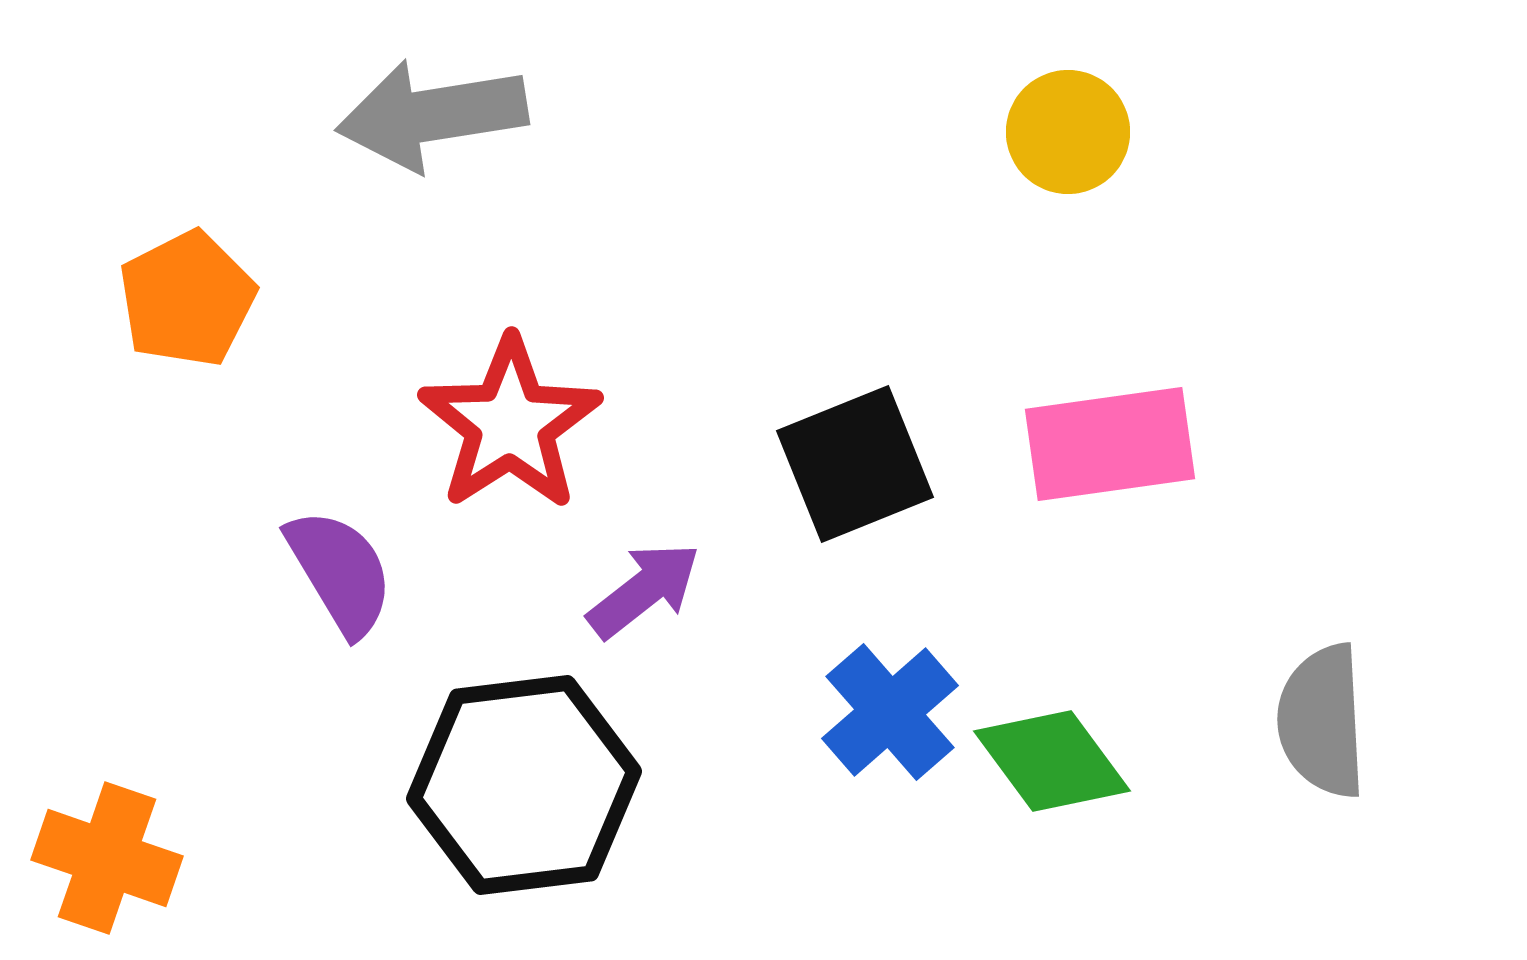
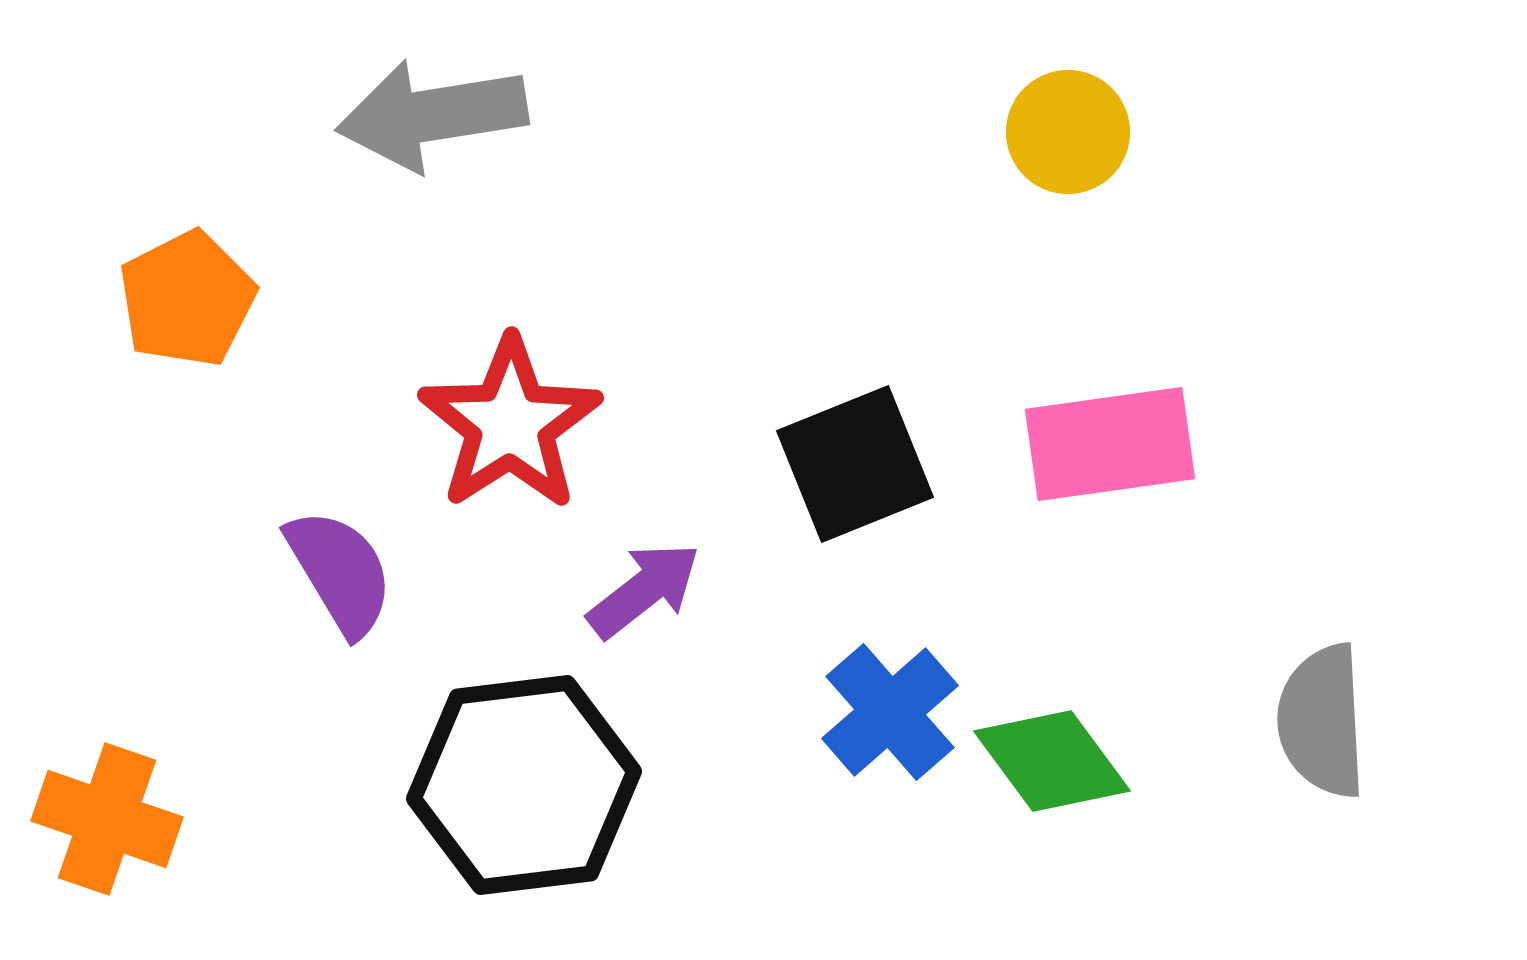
orange cross: moved 39 px up
